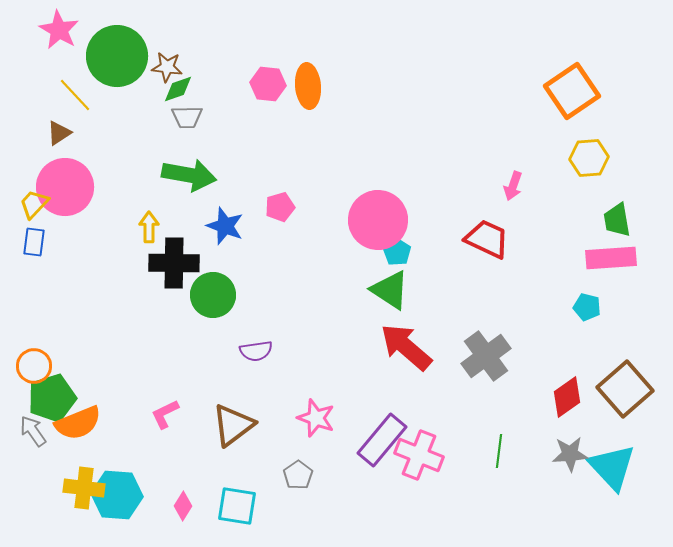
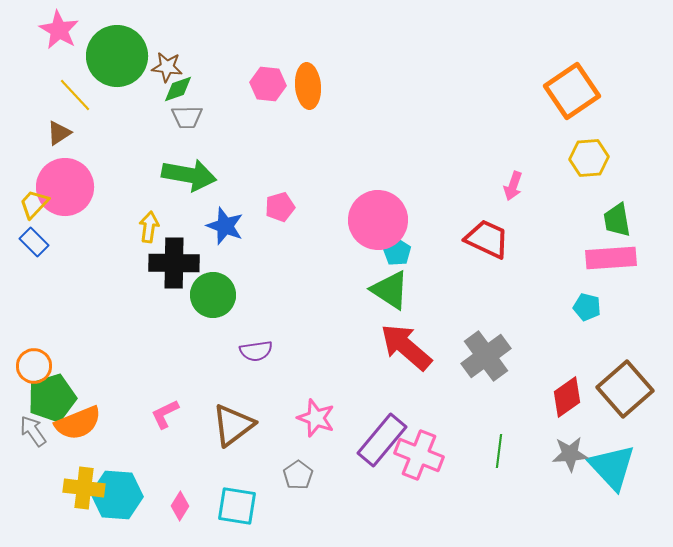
yellow arrow at (149, 227): rotated 8 degrees clockwise
blue rectangle at (34, 242): rotated 52 degrees counterclockwise
pink diamond at (183, 506): moved 3 px left
